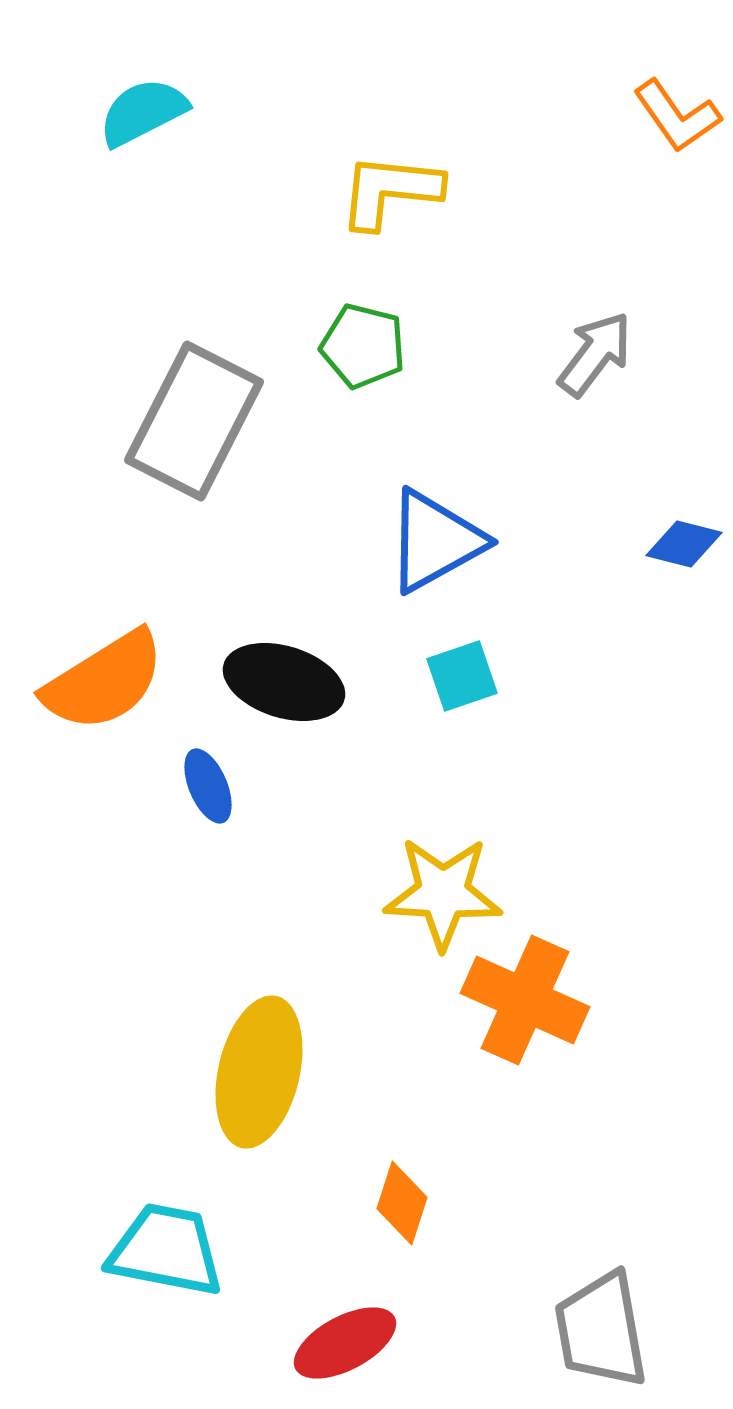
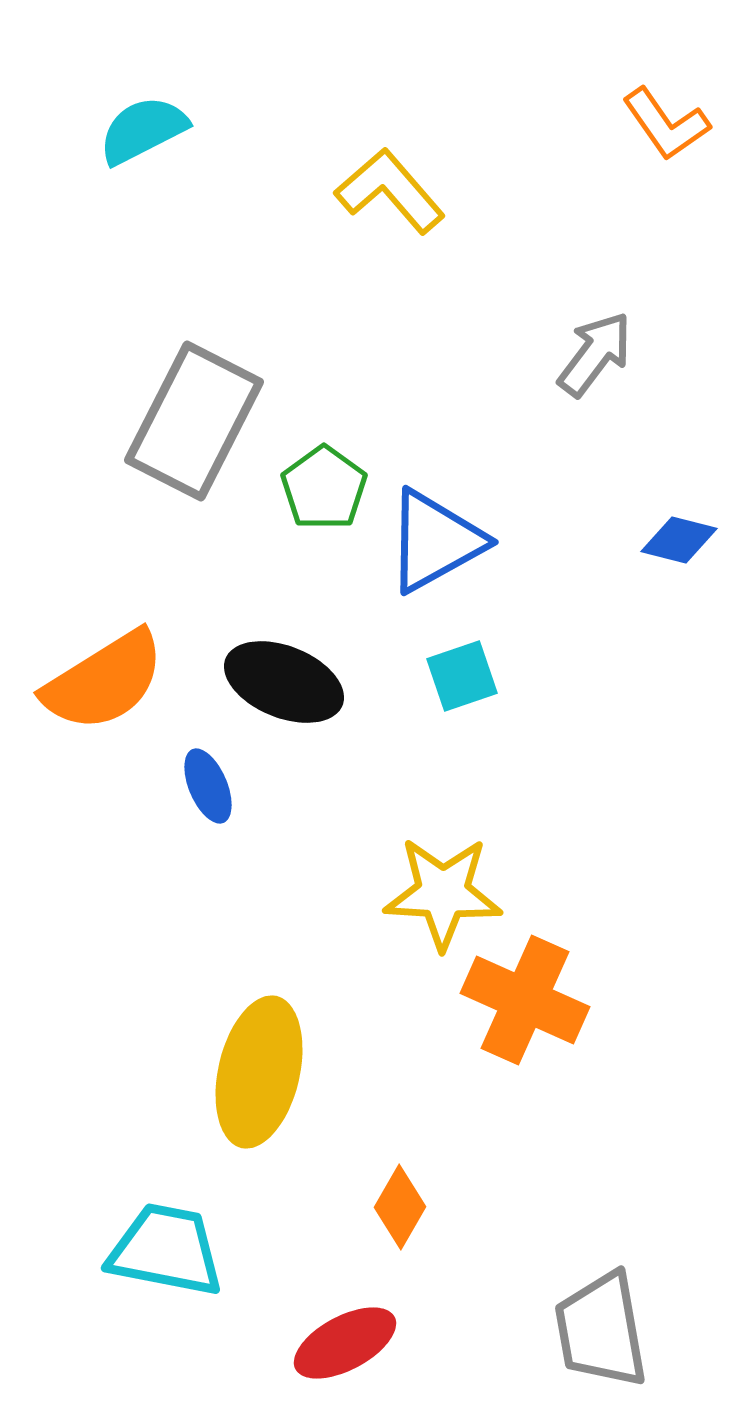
cyan semicircle: moved 18 px down
orange L-shape: moved 11 px left, 8 px down
yellow L-shape: rotated 43 degrees clockwise
green pentagon: moved 39 px left, 142 px down; rotated 22 degrees clockwise
blue diamond: moved 5 px left, 4 px up
black ellipse: rotated 5 degrees clockwise
orange diamond: moved 2 px left, 4 px down; rotated 12 degrees clockwise
